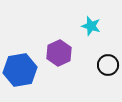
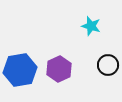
purple hexagon: moved 16 px down
